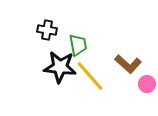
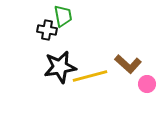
green trapezoid: moved 15 px left, 29 px up
black star: rotated 16 degrees counterclockwise
yellow line: rotated 64 degrees counterclockwise
